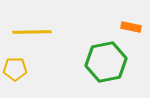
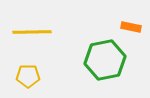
green hexagon: moved 1 px left, 2 px up
yellow pentagon: moved 13 px right, 7 px down
